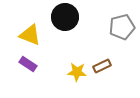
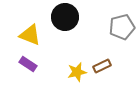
yellow star: rotated 18 degrees counterclockwise
